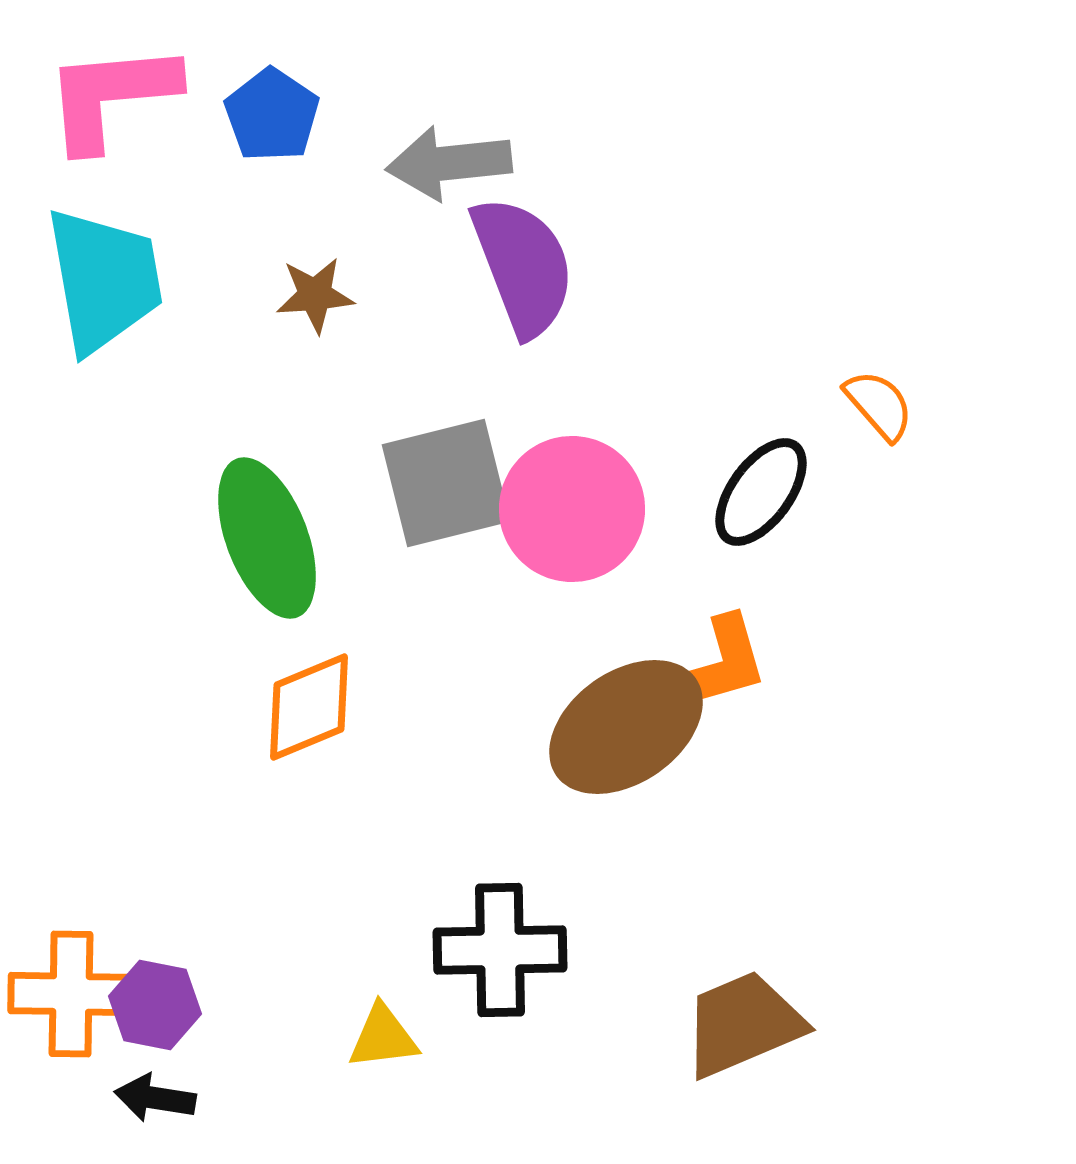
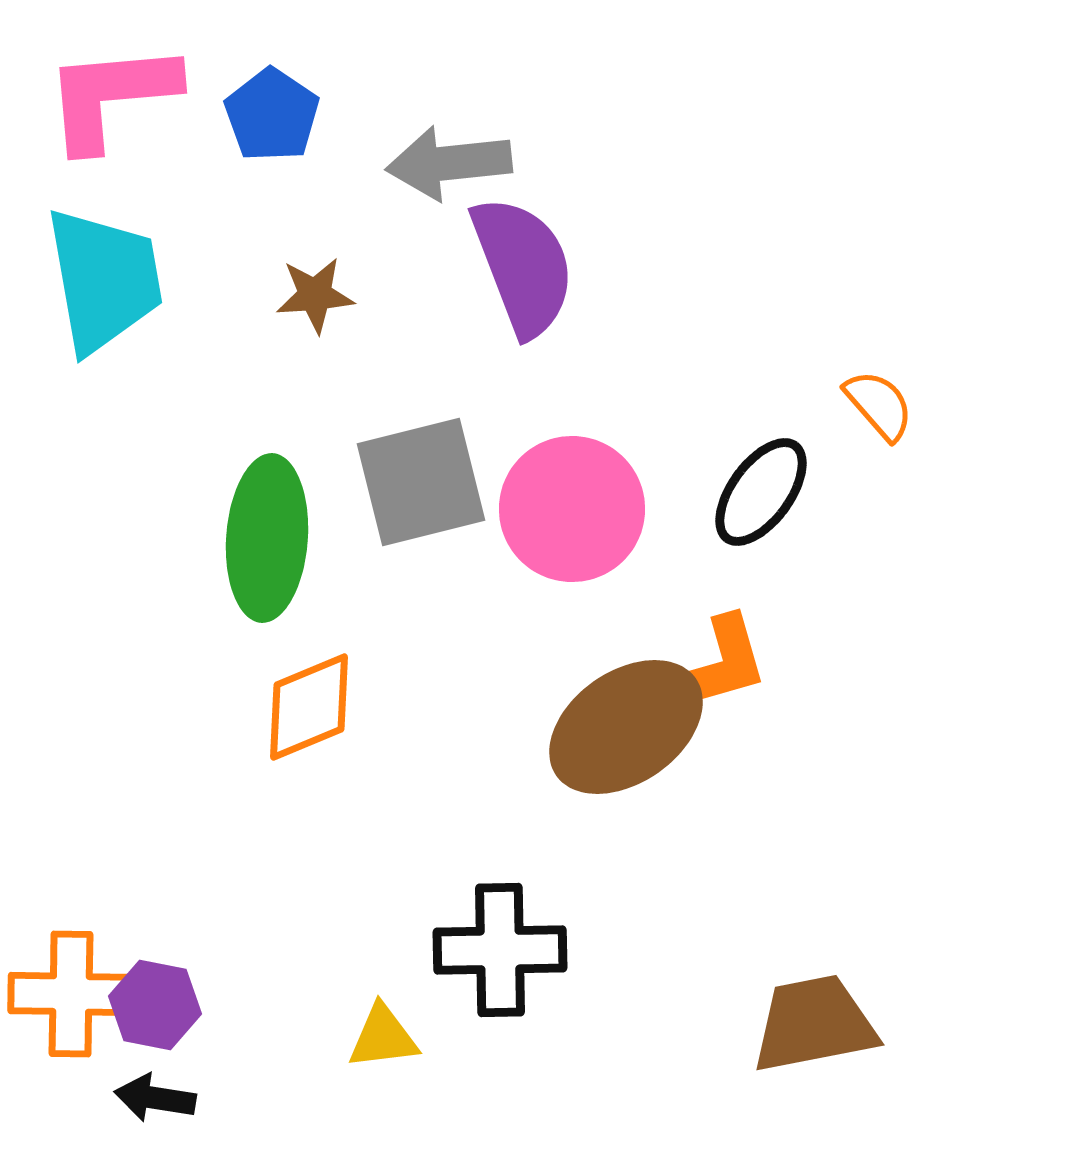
gray square: moved 25 px left, 1 px up
green ellipse: rotated 25 degrees clockwise
brown trapezoid: moved 71 px right; rotated 12 degrees clockwise
